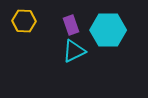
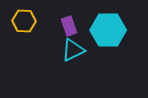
purple rectangle: moved 2 px left, 1 px down
cyan triangle: moved 1 px left, 1 px up
